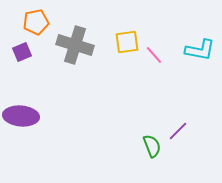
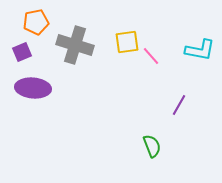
pink line: moved 3 px left, 1 px down
purple ellipse: moved 12 px right, 28 px up
purple line: moved 1 px right, 26 px up; rotated 15 degrees counterclockwise
